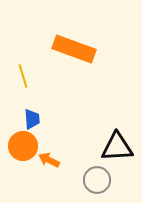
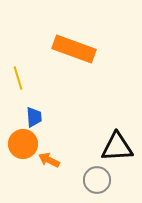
yellow line: moved 5 px left, 2 px down
blue trapezoid: moved 2 px right, 2 px up
orange circle: moved 2 px up
